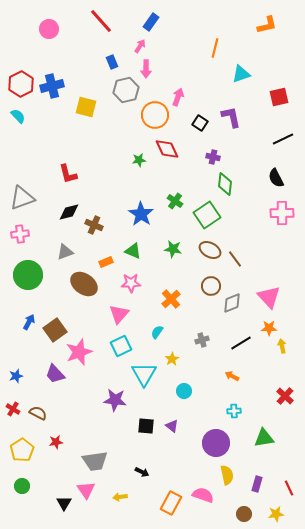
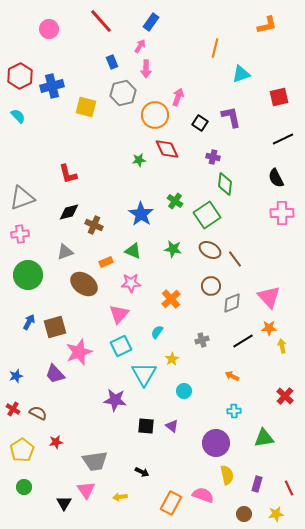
red hexagon at (21, 84): moved 1 px left, 8 px up
gray hexagon at (126, 90): moved 3 px left, 3 px down
brown square at (55, 330): moved 3 px up; rotated 20 degrees clockwise
black line at (241, 343): moved 2 px right, 2 px up
green circle at (22, 486): moved 2 px right, 1 px down
